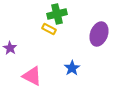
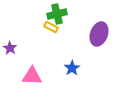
yellow rectangle: moved 2 px right, 2 px up
pink triangle: rotated 25 degrees counterclockwise
